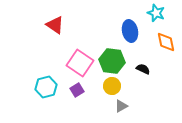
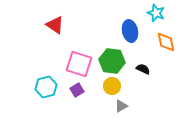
pink square: moved 1 px left, 1 px down; rotated 16 degrees counterclockwise
